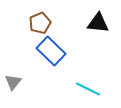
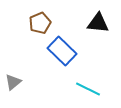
blue rectangle: moved 11 px right
gray triangle: rotated 12 degrees clockwise
